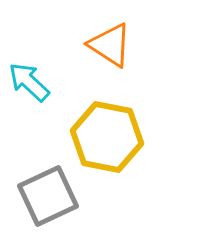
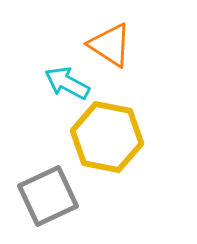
cyan arrow: moved 38 px right, 1 px down; rotated 15 degrees counterclockwise
